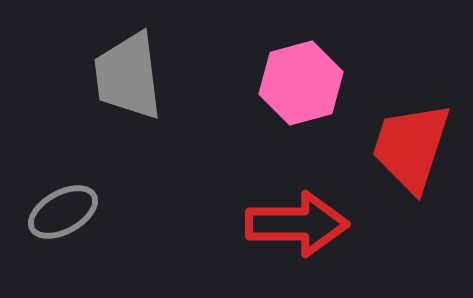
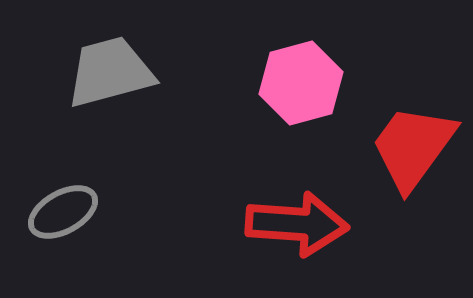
gray trapezoid: moved 18 px left, 4 px up; rotated 82 degrees clockwise
red trapezoid: moved 2 px right; rotated 18 degrees clockwise
red arrow: rotated 4 degrees clockwise
